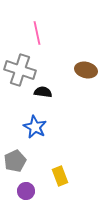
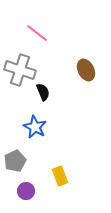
pink line: rotated 40 degrees counterclockwise
brown ellipse: rotated 50 degrees clockwise
black semicircle: rotated 60 degrees clockwise
